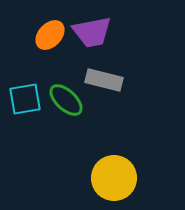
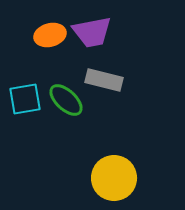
orange ellipse: rotated 32 degrees clockwise
